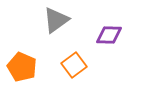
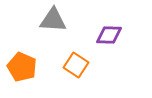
gray triangle: moved 3 px left; rotated 40 degrees clockwise
orange square: moved 2 px right; rotated 20 degrees counterclockwise
